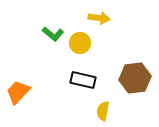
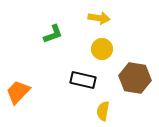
green L-shape: rotated 60 degrees counterclockwise
yellow circle: moved 22 px right, 6 px down
brown hexagon: rotated 16 degrees clockwise
